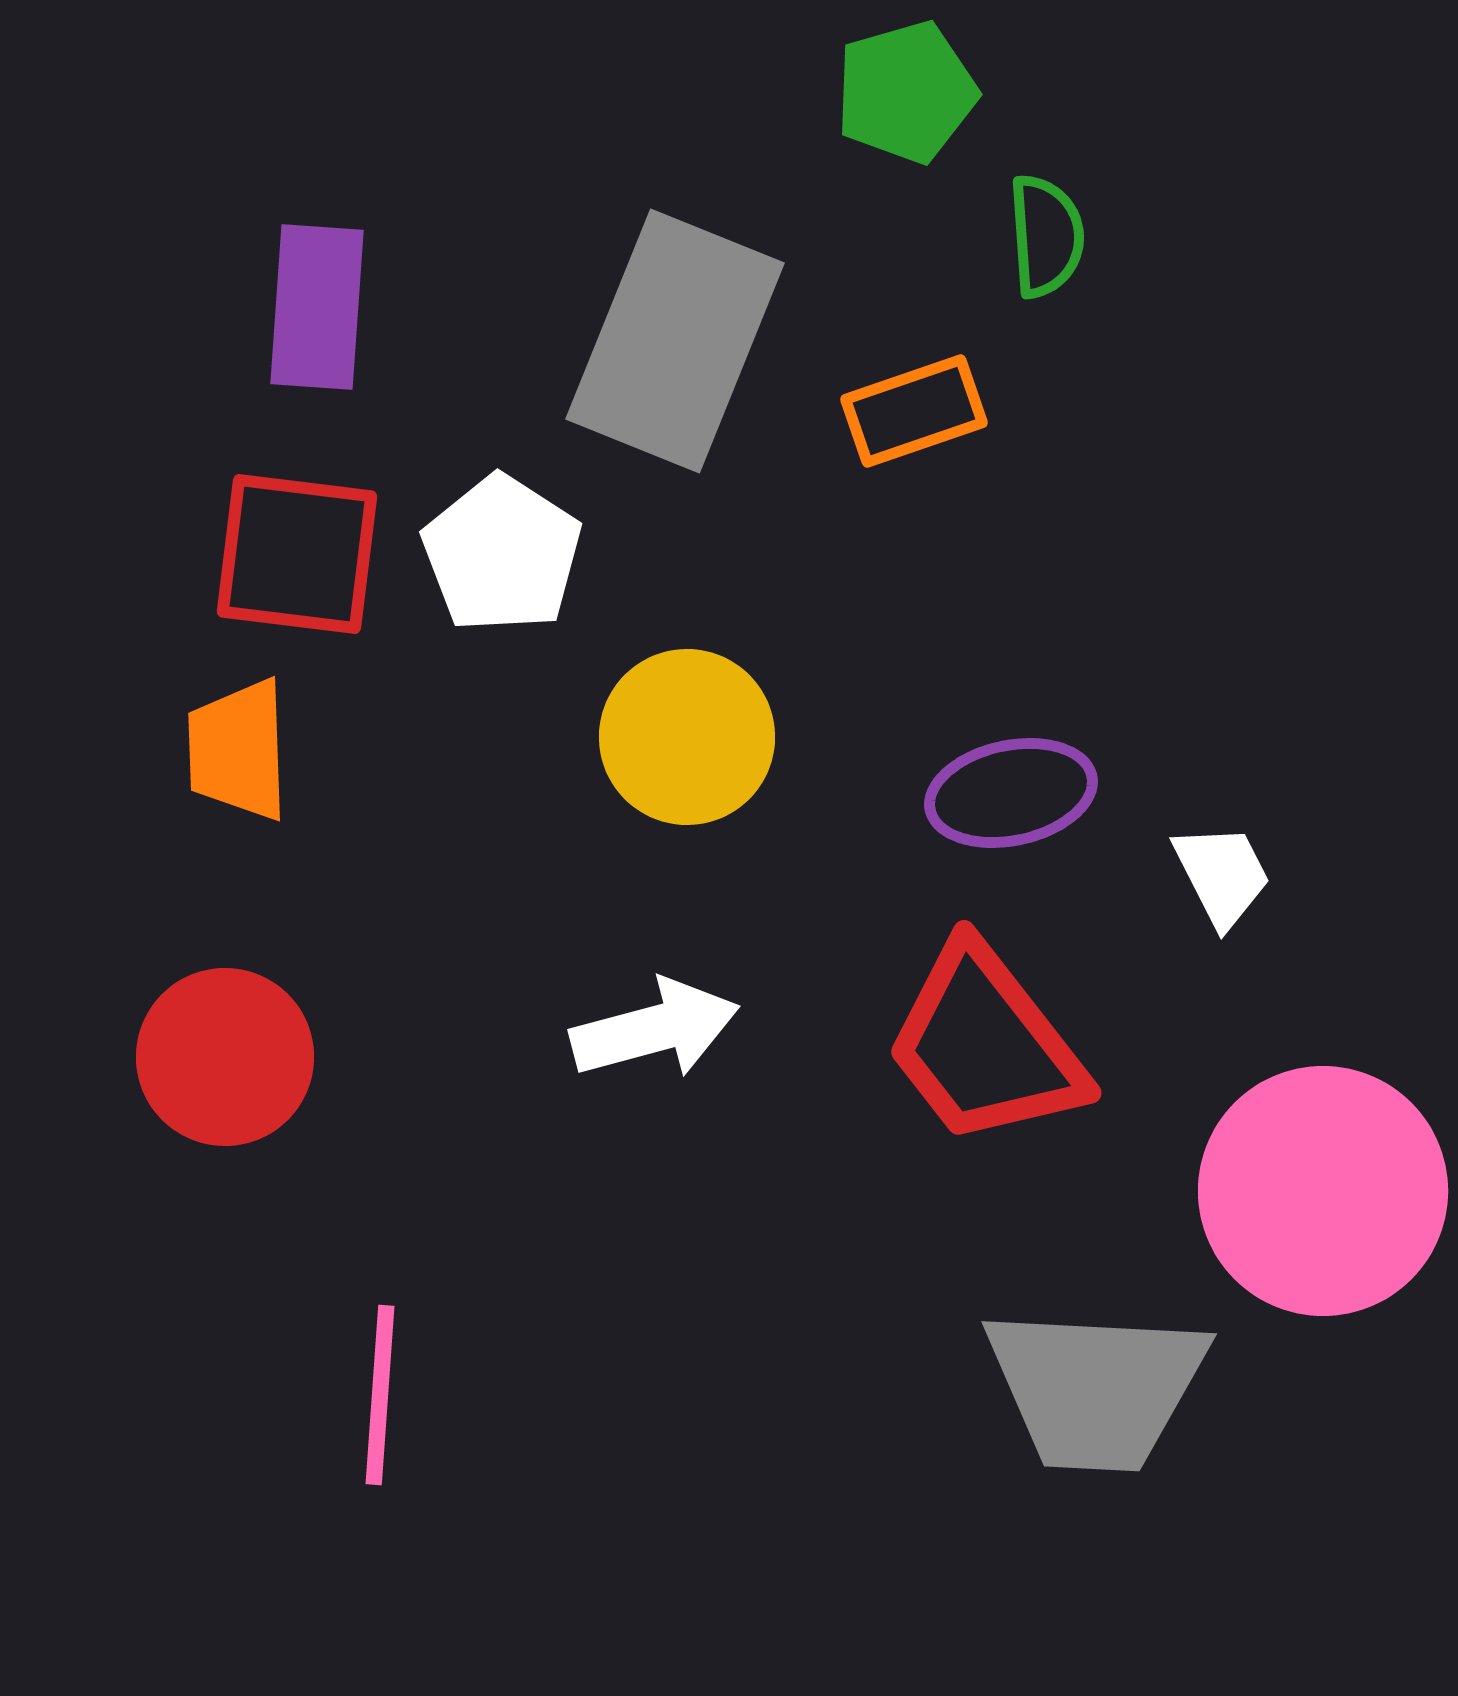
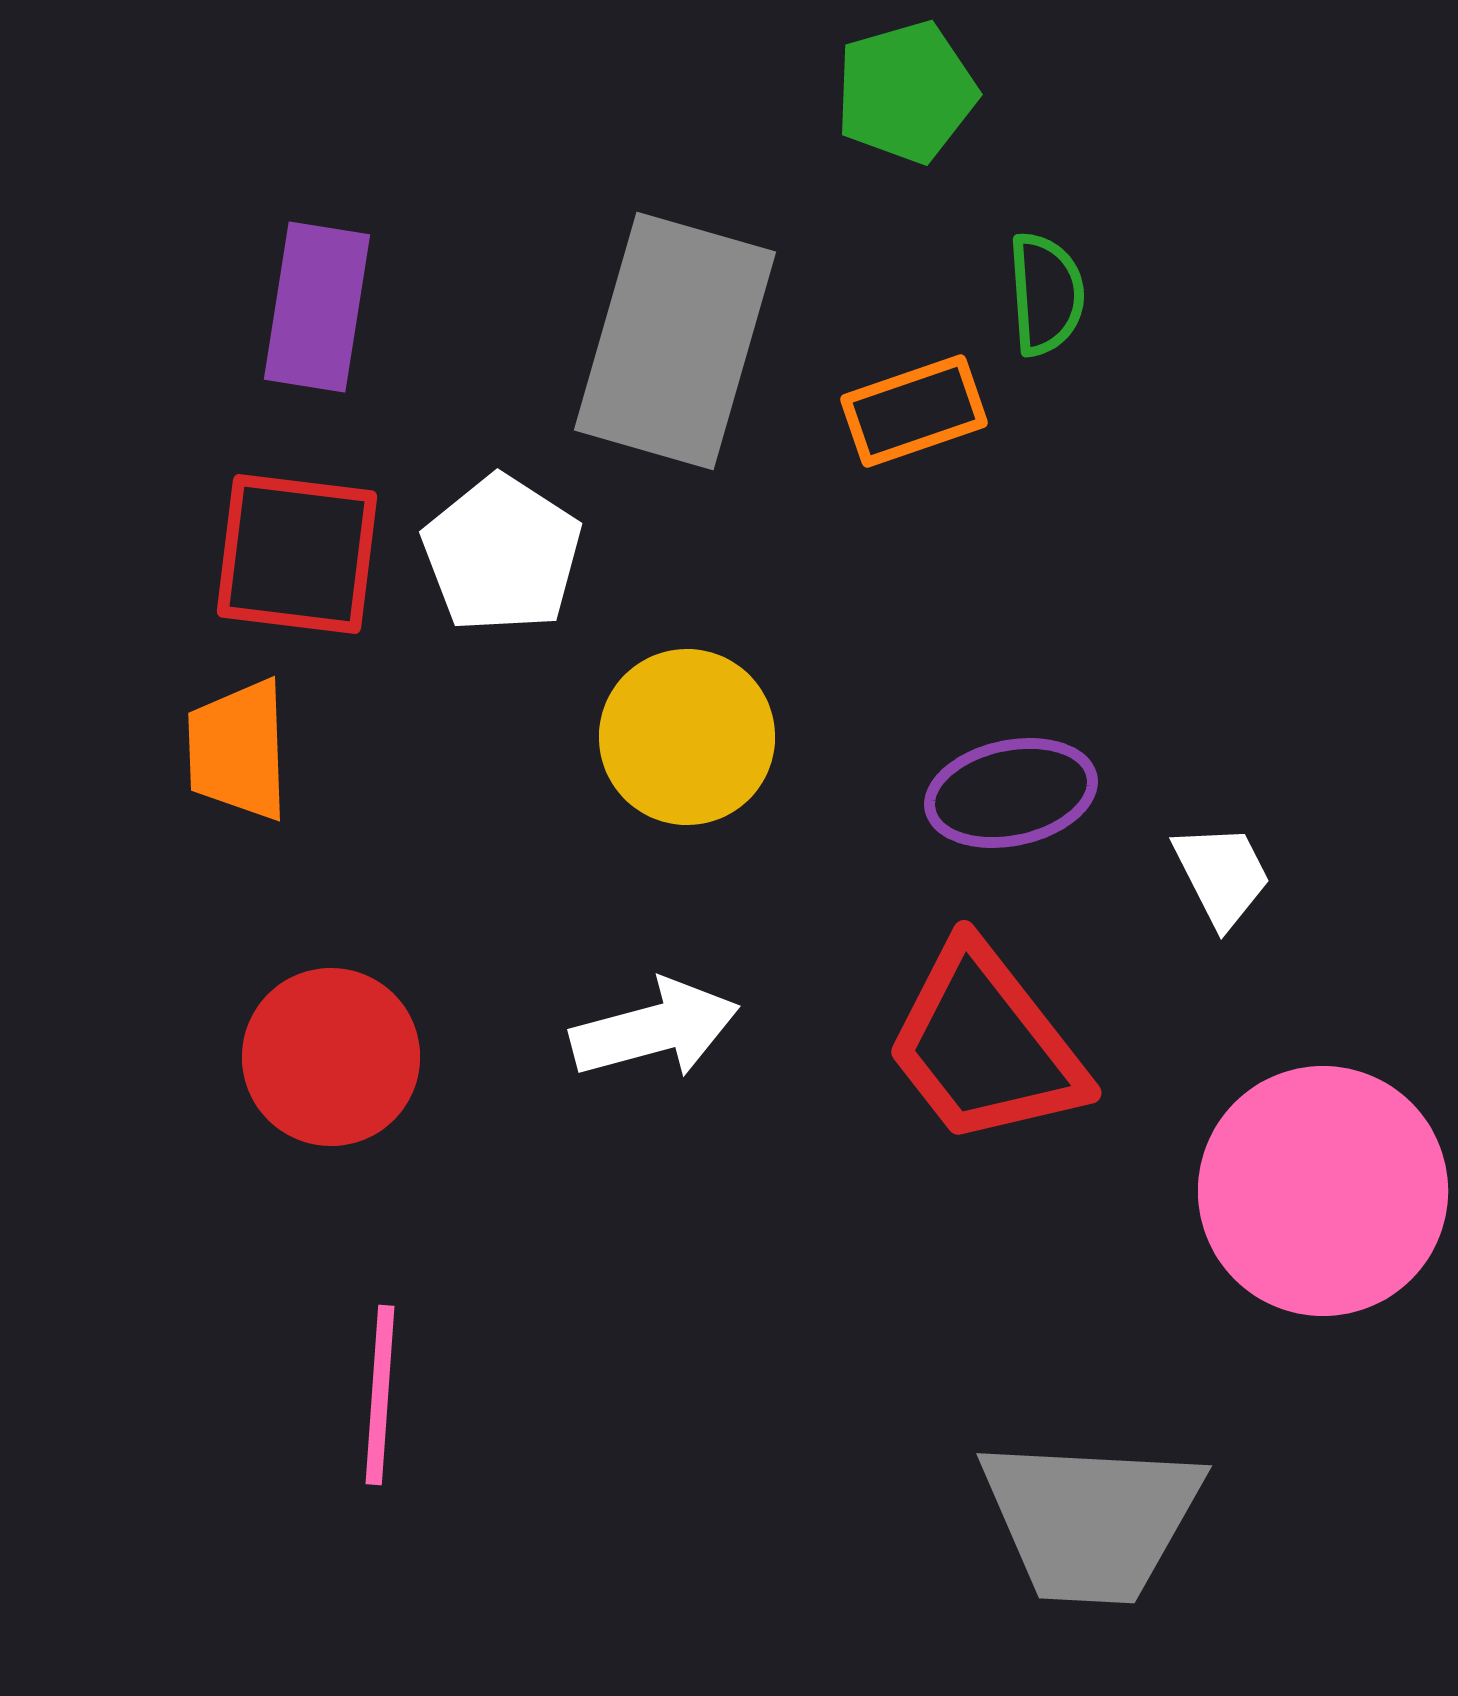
green semicircle: moved 58 px down
purple rectangle: rotated 5 degrees clockwise
gray rectangle: rotated 6 degrees counterclockwise
red circle: moved 106 px right
gray trapezoid: moved 5 px left, 132 px down
